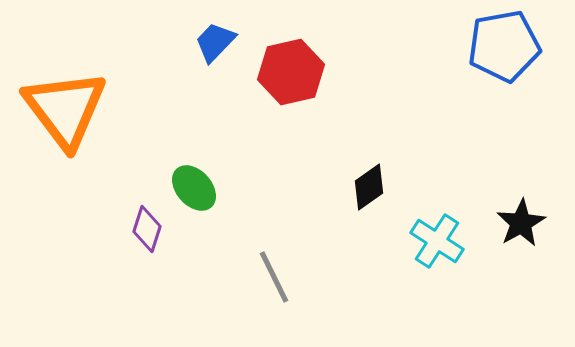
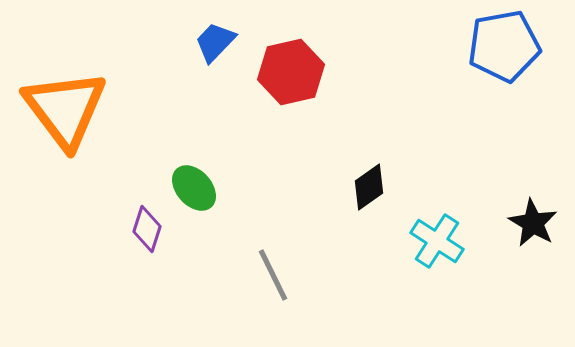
black star: moved 12 px right; rotated 12 degrees counterclockwise
gray line: moved 1 px left, 2 px up
